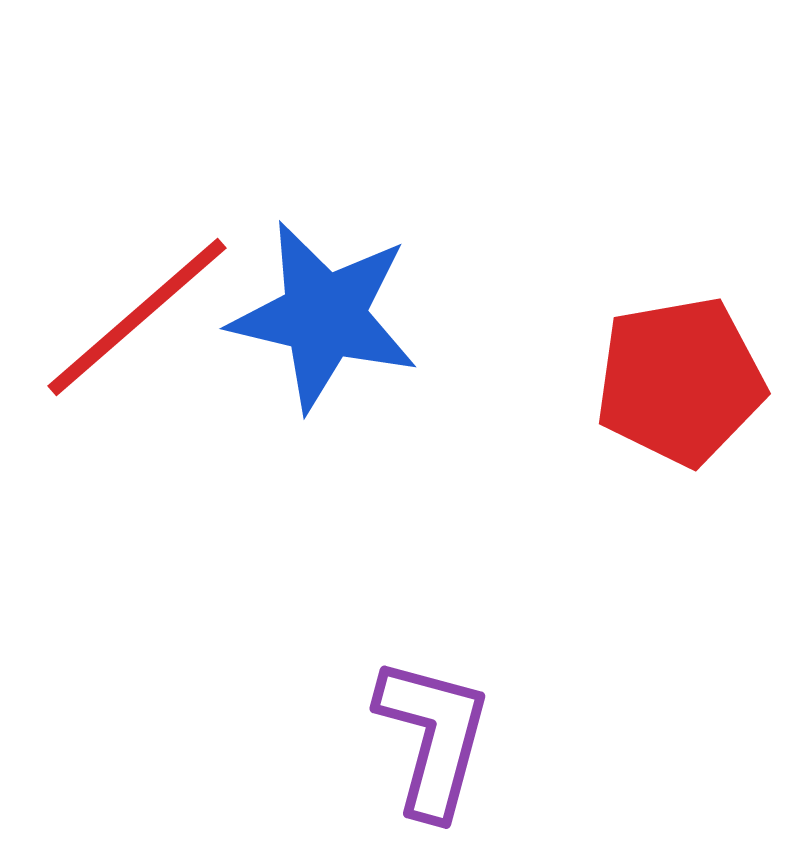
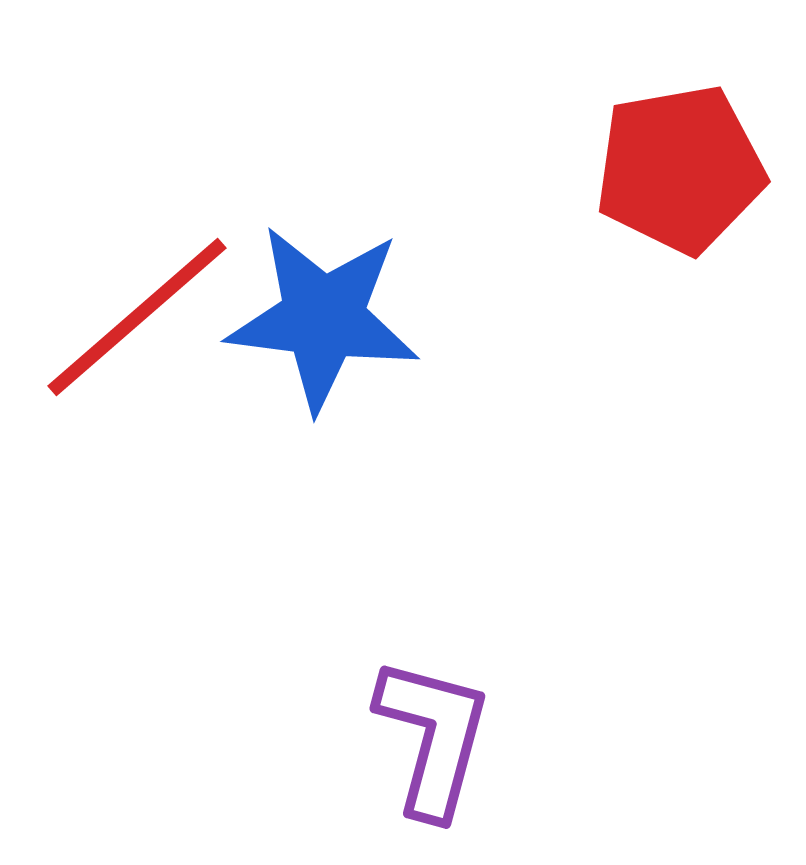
blue star: moved 1 px left, 2 px down; rotated 6 degrees counterclockwise
red pentagon: moved 212 px up
